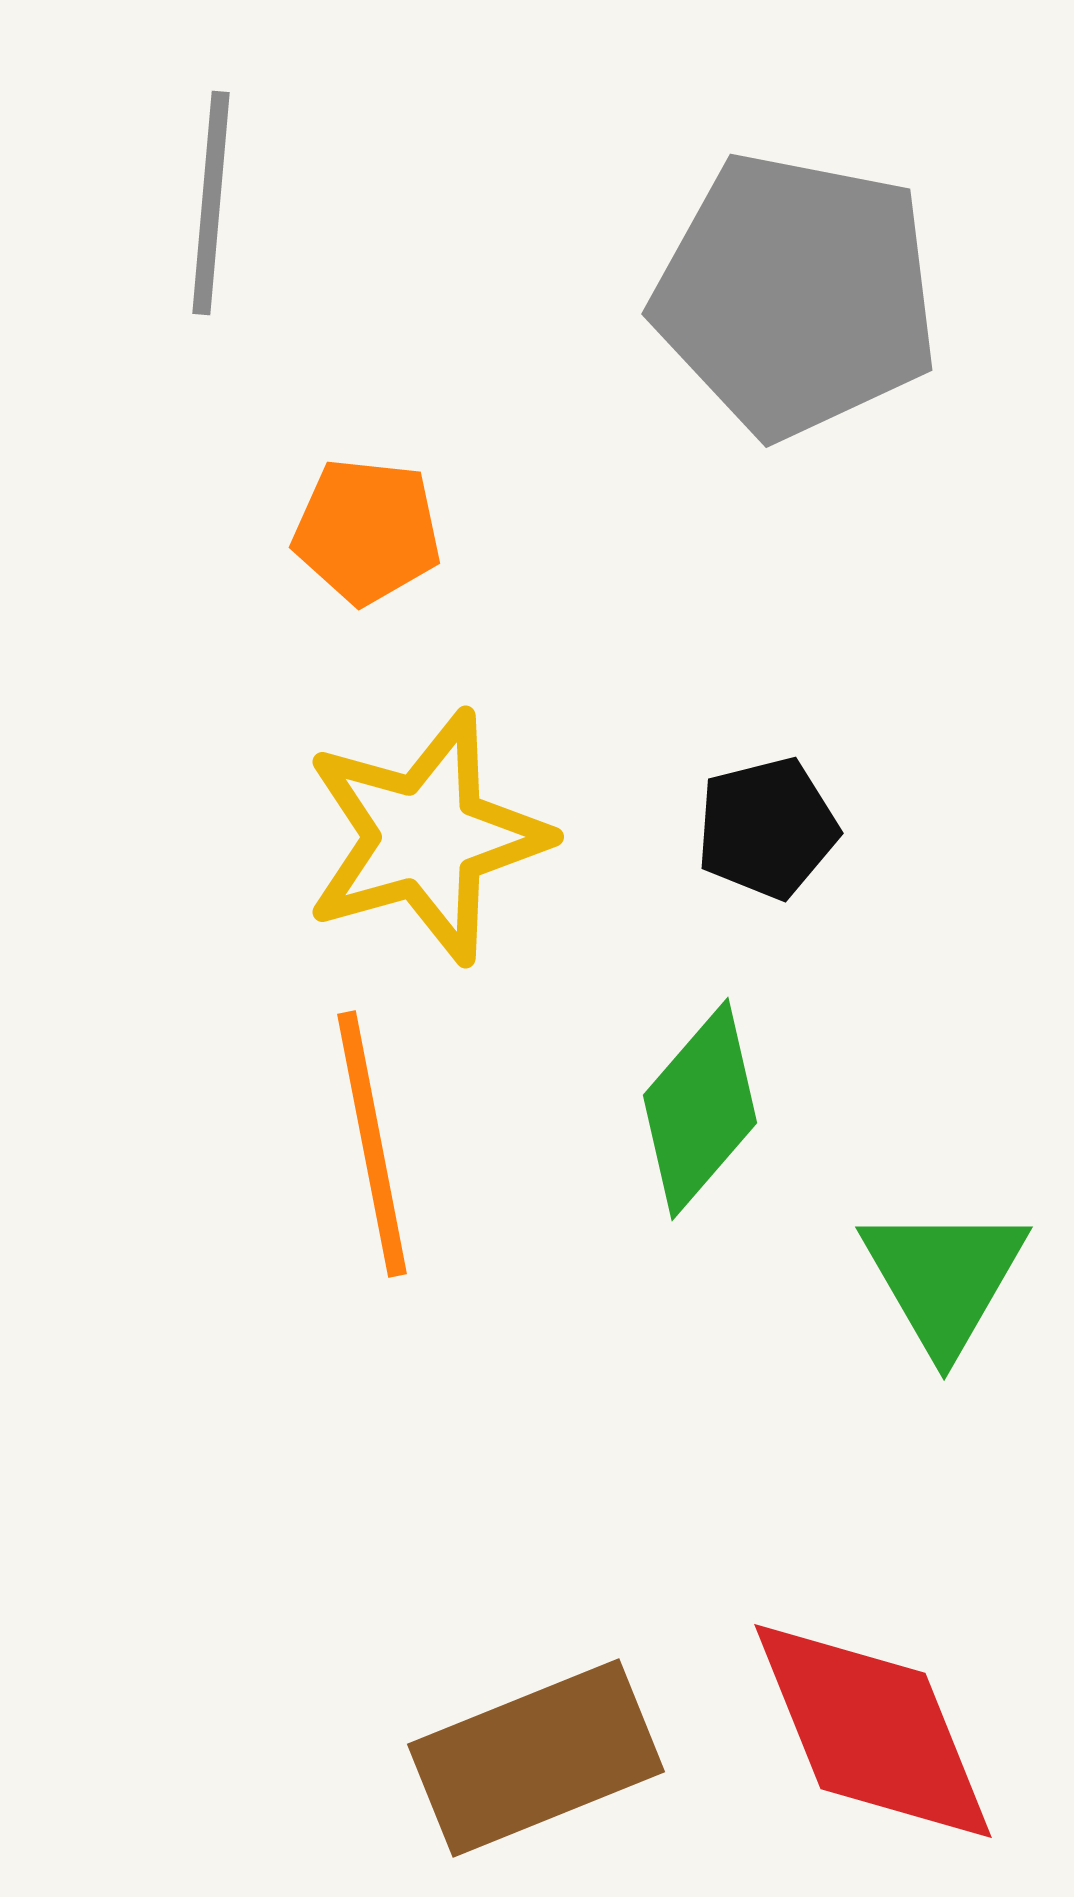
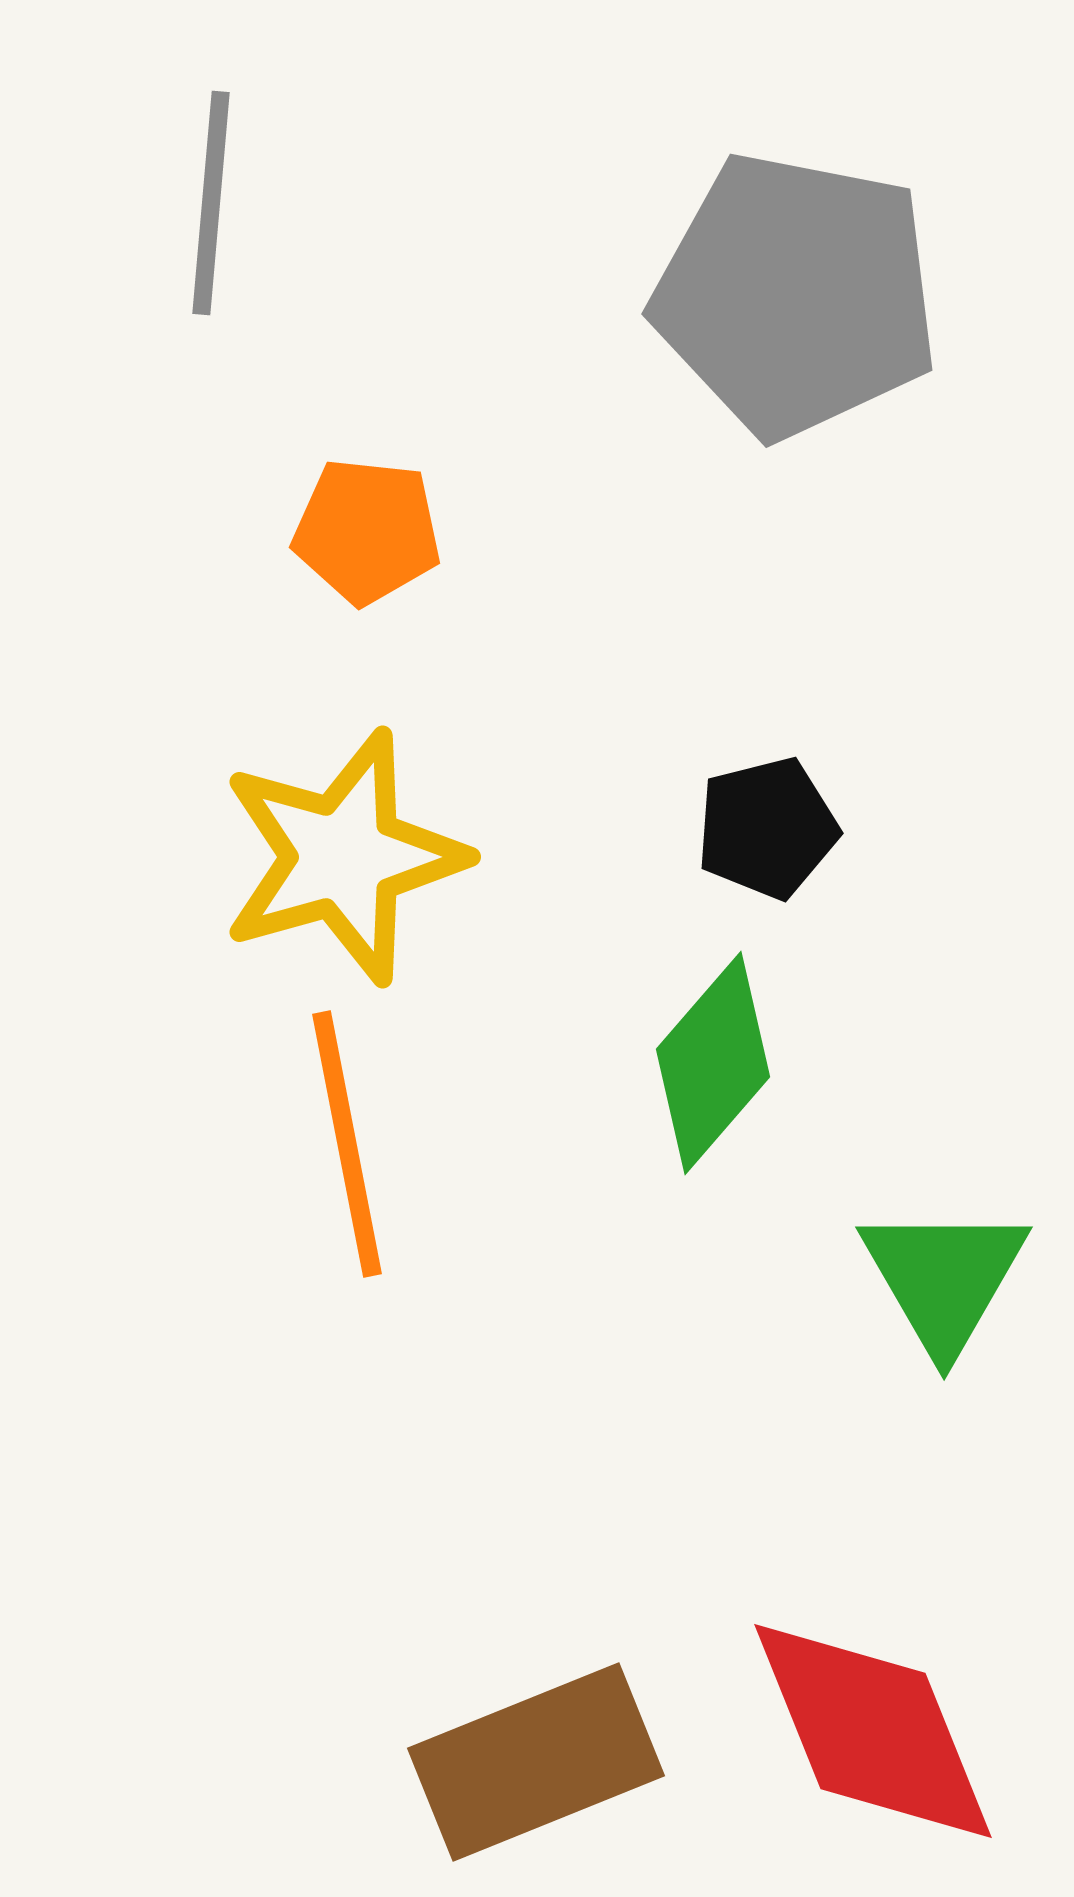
yellow star: moved 83 px left, 20 px down
green diamond: moved 13 px right, 46 px up
orange line: moved 25 px left
brown rectangle: moved 4 px down
